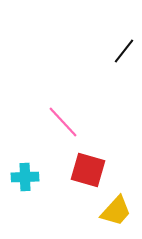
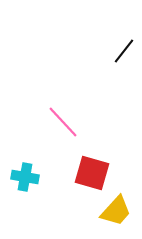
red square: moved 4 px right, 3 px down
cyan cross: rotated 12 degrees clockwise
